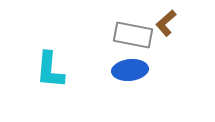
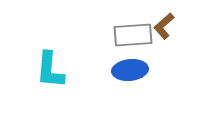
brown L-shape: moved 2 px left, 3 px down
gray rectangle: rotated 15 degrees counterclockwise
